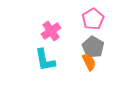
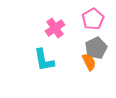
pink cross: moved 4 px right, 3 px up
gray pentagon: moved 3 px right, 1 px down; rotated 15 degrees clockwise
cyan L-shape: moved 1 px left
